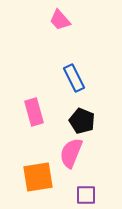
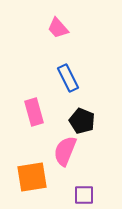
pink trapezoid: moved 2 px left, 8 px down
blue rectangle: moved 6 px left
pink semicircle: moved 6 px left, 2 px up
orange square: moved 6 px left
purple square: moved 2 px left
